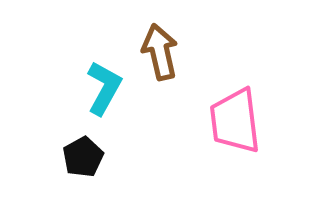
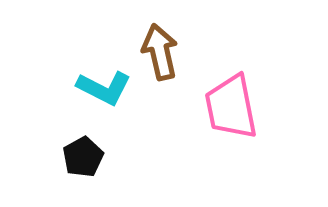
cyan L-shape: rotated 88 degrees clockwise
pink trapezoid: moved 4 px left, 14 px up; rotated 4 degrees counterclockwise
